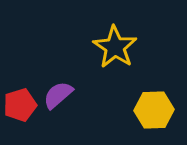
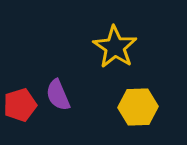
purple semicircle: rotated 72 degrees counterclockwise
yellow hexagon: moved 16 px left, 3 px up
